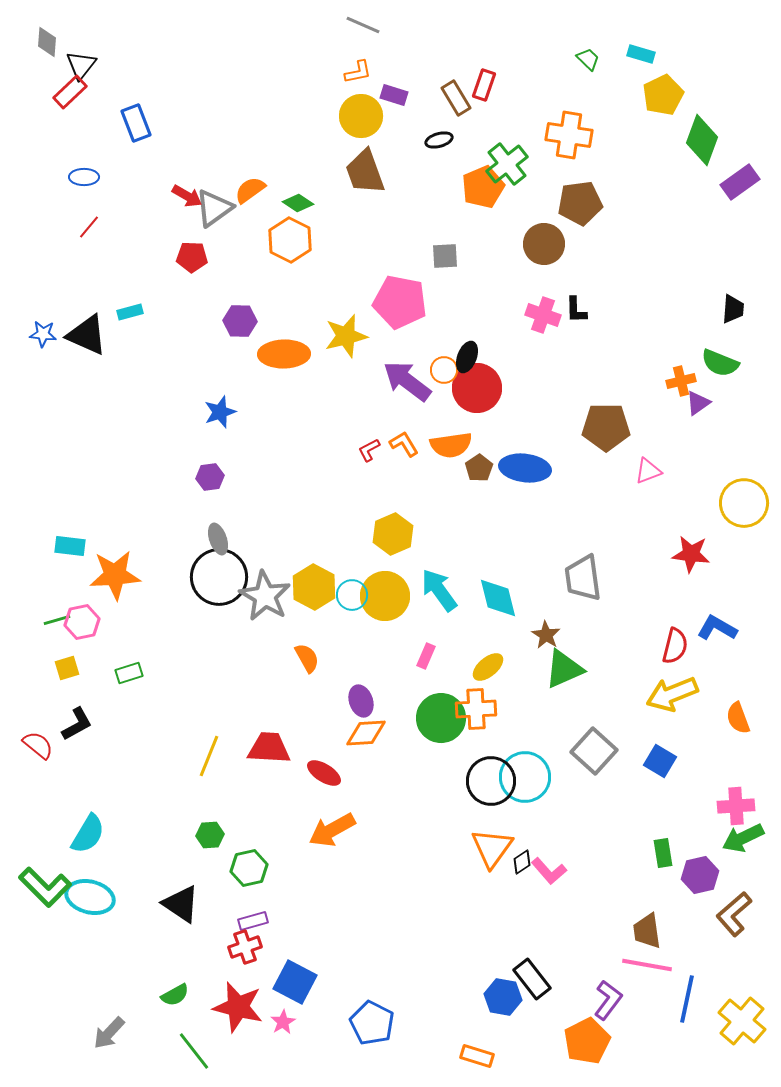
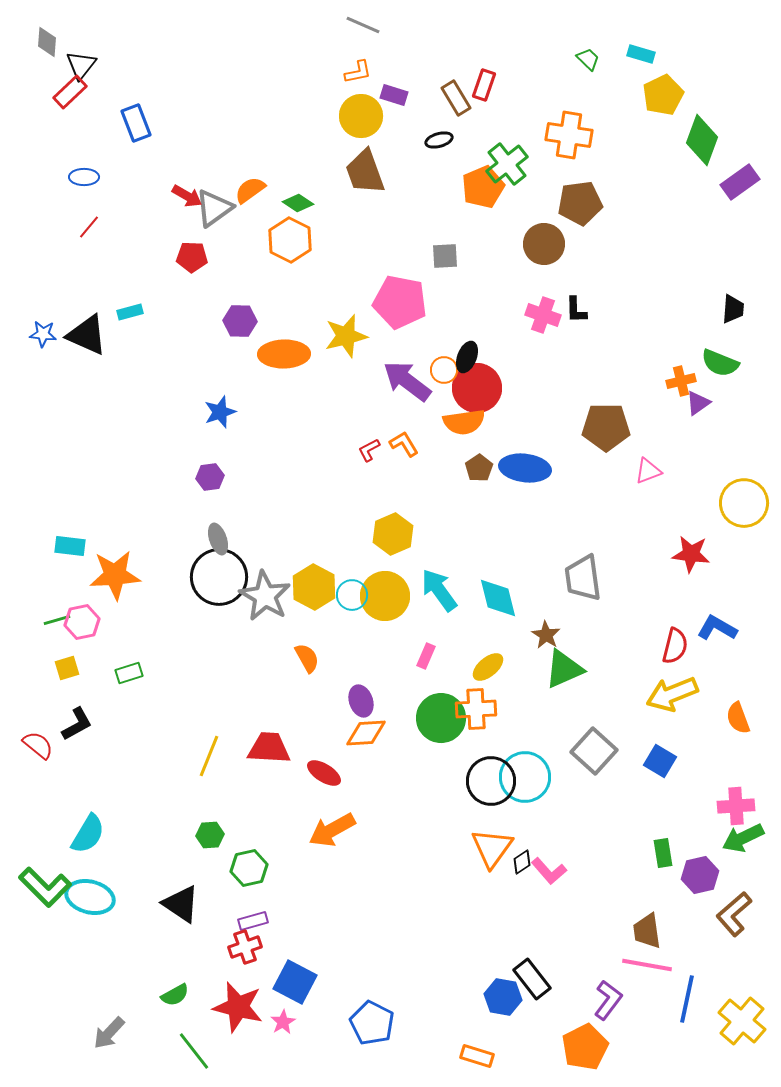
orange semicircle at (451, 445): moved 13 px right, 23 px up
orange pentagon at (587, 1041): moved 2 px left, 6 px down
